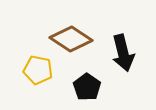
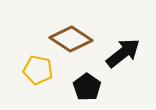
black arrow: rotated 114 degrees counterclockwise
